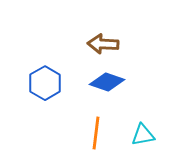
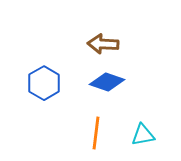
blue hexagon: moved 1 px left
